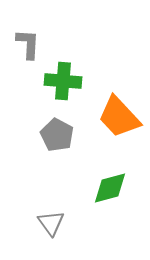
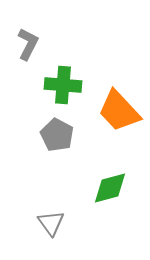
gray L-shape: rotated 24 degrees clockwise
green cross: moved 4 px down
orange trapezoid: moved 6 px up
